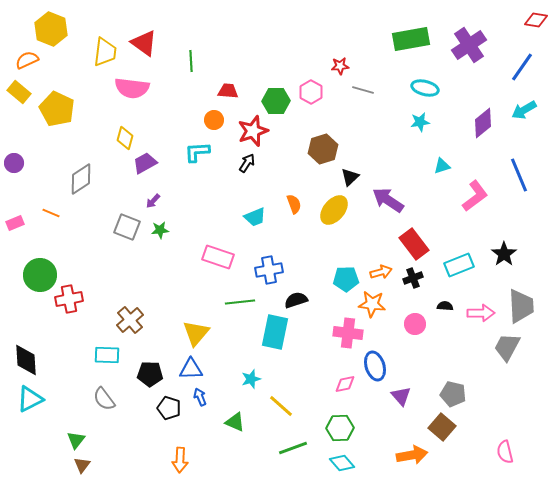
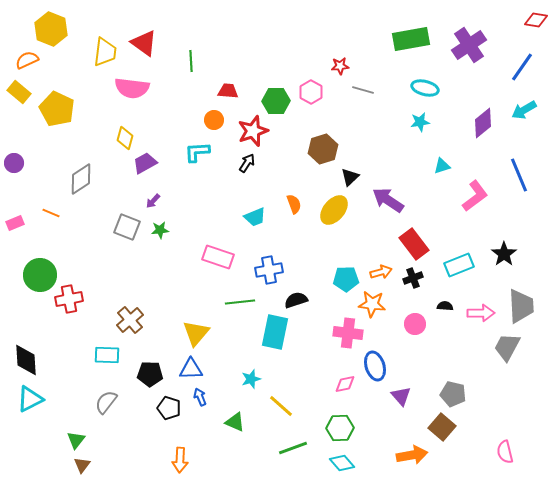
gray semicircle at (104, 399): moved 2 px right, 3 px down; rotated 75 degrees clockwise
